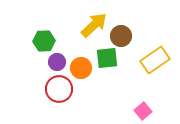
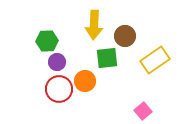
yellow arrow: rotated 136 degrees clockwise
brown circle: moved 4 px right
green hexagon: moved 3 px right
orange circle: moved 4 px right, 13 px down
